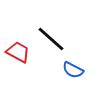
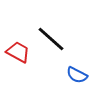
blue semicircle: moved 4 px right, 5 px down
